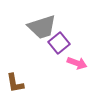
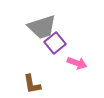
purple square: moved 4 px left
brown L-shape: moved 17 px right, 1 px down
